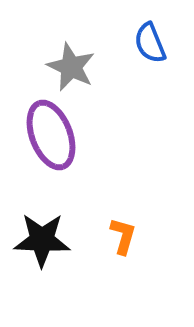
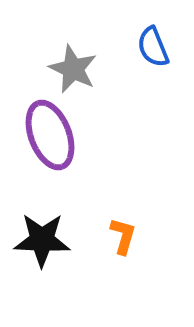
blue semicircle: moved 3 px right, 4 px down
gray star: moved 2 px right, 2 px down
purple ellipse: moved 1 px left
